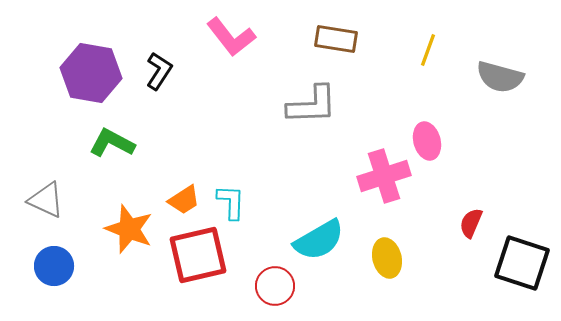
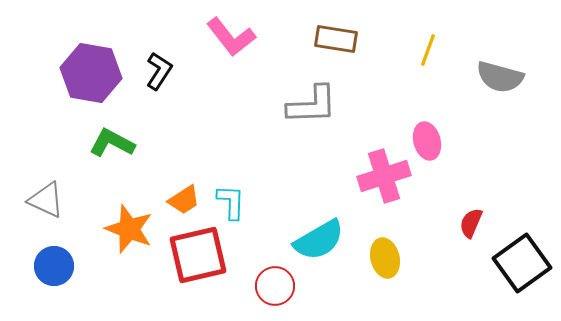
yellow ellipse: moved 2 px left
black square: rotated 36 degrees clockwise
